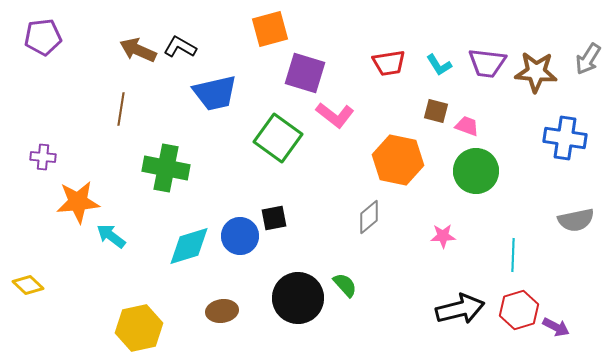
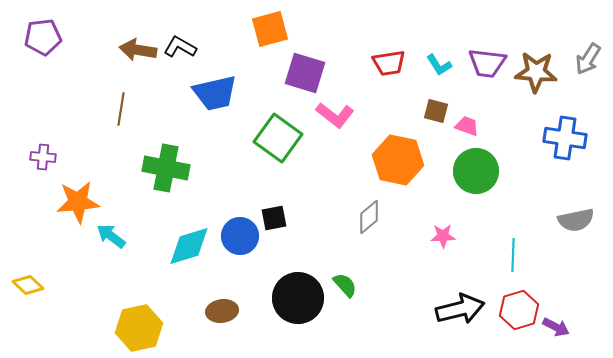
brown arrow: rotated 15 degrees counterclockwise
